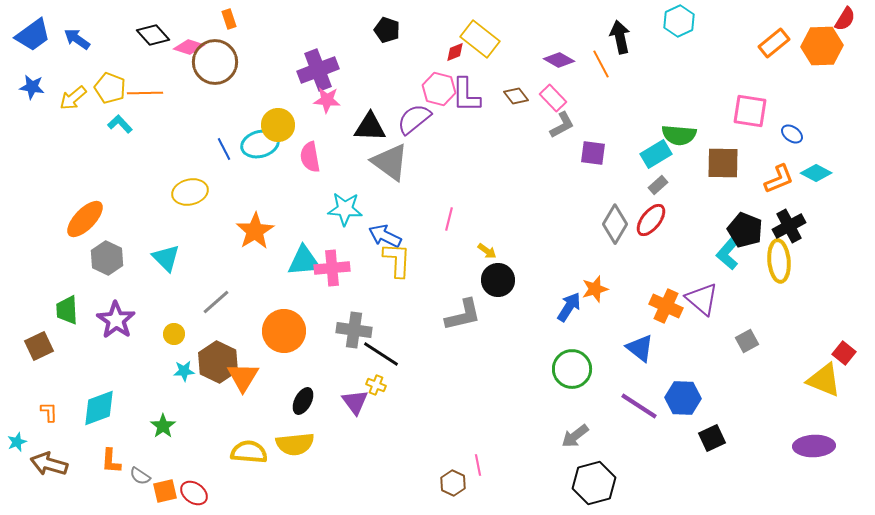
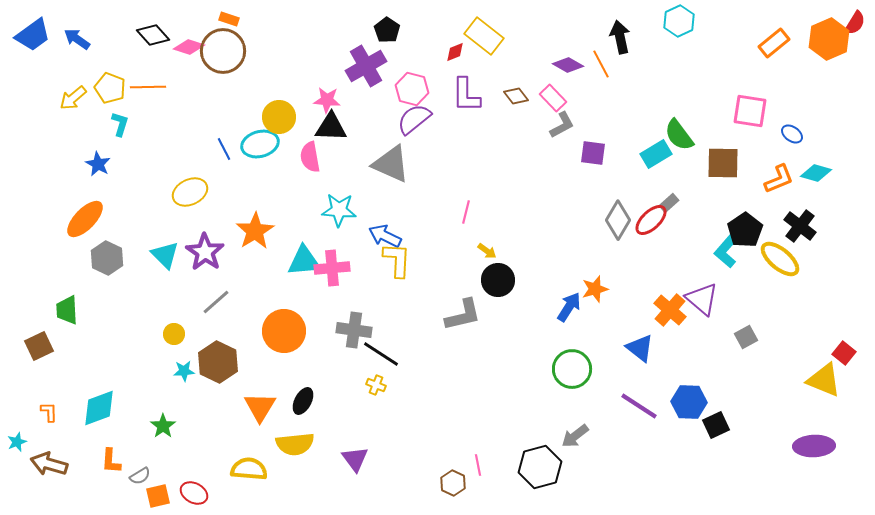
orange rectangle at (229, 19): rotated 54 degrees counterclockwise
red semicircle at (845, 19): moved 10 px right, 4 px down
black pentagon at (387, 30): rotated 15 degrees clockwise
yellow rectangle at (480, 39): moved 4 px right, 3 px up
orange hexagon at (822, 46): moved 7 px right, 7 px up; rotated 21 degrees counterclockwise
purple diamond at (559, 60): moved 9 px right, 5 px down
brown circle at (215, 62): moved 8 px right, 11 px up
purple cross at (318, 70): moved 48 px right, 4 px up; rotated 9 degrees counterclockwise
blue star at (32, 87): moved 66 px right, 77 px down; rotated 20 degrees clockwise
pink hexagon at (439, 89): moved 27 px left
orange line at (145, 93): moved 3 px right, 6 px up
cyan L-shape at (120, 124): rotated 60 degrees clockwise
yellow circle at (278, 125): moved 1 px right, 8 px up
black triangle at (370, 127): moved 39 px left
green semicircle at (679, 135): rotated 48 degrees clockwise
gray triangle at (390, 162): moved 1 px right, 2 px down; rotated 12 degrees counterclockwise
cyan diamond at (816, 173): rotated 12 degrees counterclockwise
gray rectangle at (658, 185): moved 11 px right, 18 px down
yellow ellipse at (190, 192): rotated 12 degrees counterclockwise
cyan star at (345, 209): moved 6 px left, 1 px down
pink line at (449, 219): moved 17 px right, 7 px up
red ellipse at (651, 220): rotated 8 degrees clockwise
gray diamond at (615, 224): moved 3 px right, 4 px up
black cross at (789, 226): moved 11 px right; rotated 24 degrees counterclockwise
black pentagon at (745, 230): rotated 16 degrees clockwise
cyan L-shape at (729, 252): moved 2 px left, 2 px up
cyan triangle at (166, 258): moved 1 px left, 3 px up
yellow ellipse at (779, 261): moved 1 px right, 2 px up; rotated 45 degrees counterclockwise
orange cross at (666, 306): moved 4 px right, 4 px down; rotated 16 degrees clockwise
purple star at (116, 320): moved 89 px right, 68 px up
gray square at (747, 341): moved 1 px left, 4 px up
orange triangle at (243, 377): moved 17 px right, 30 px down
blue hexagon at (683, 398): moved 6 px right, 4 px down
purple triangle at (355, 402): moved 57 px down
black square at (712, 438): moved 4 px right, 13 px up
yellow semicircle at (249, 452): moved 17 px down
gray semicircle at (140, 476): rotated 65 degrees counterclockwise
black hexagon at (594, 483): moved 54 px left, 16 px up
orange square at (165, 491): moved 7 px left, 5 px down
red ellipse at (194, 493): rotated 8 degrees counterclockwise
